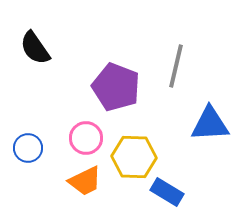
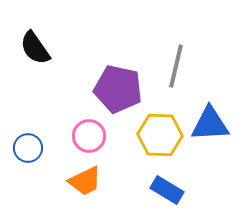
purple pentagon: moved 2 px right, 2 px down; rotated 9 degrees counterclockwise
pink circle: moved 3 px right, 2 px up
yellow hexagon: moved 26 px right, 22 px up
blue rectangle: moved 2 px up
